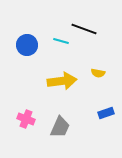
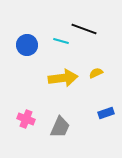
yellow semicircle: moved 2 px left; rotated 144 degrees clockwise
yellow arrow: moved 1 px right, 3 px up
